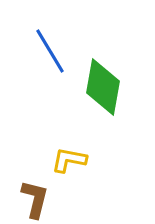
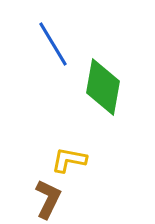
blue line: moved 3 px right, 7 px up
brown L-shape: moved 13 px right; rotated 12 degrees clockwise
